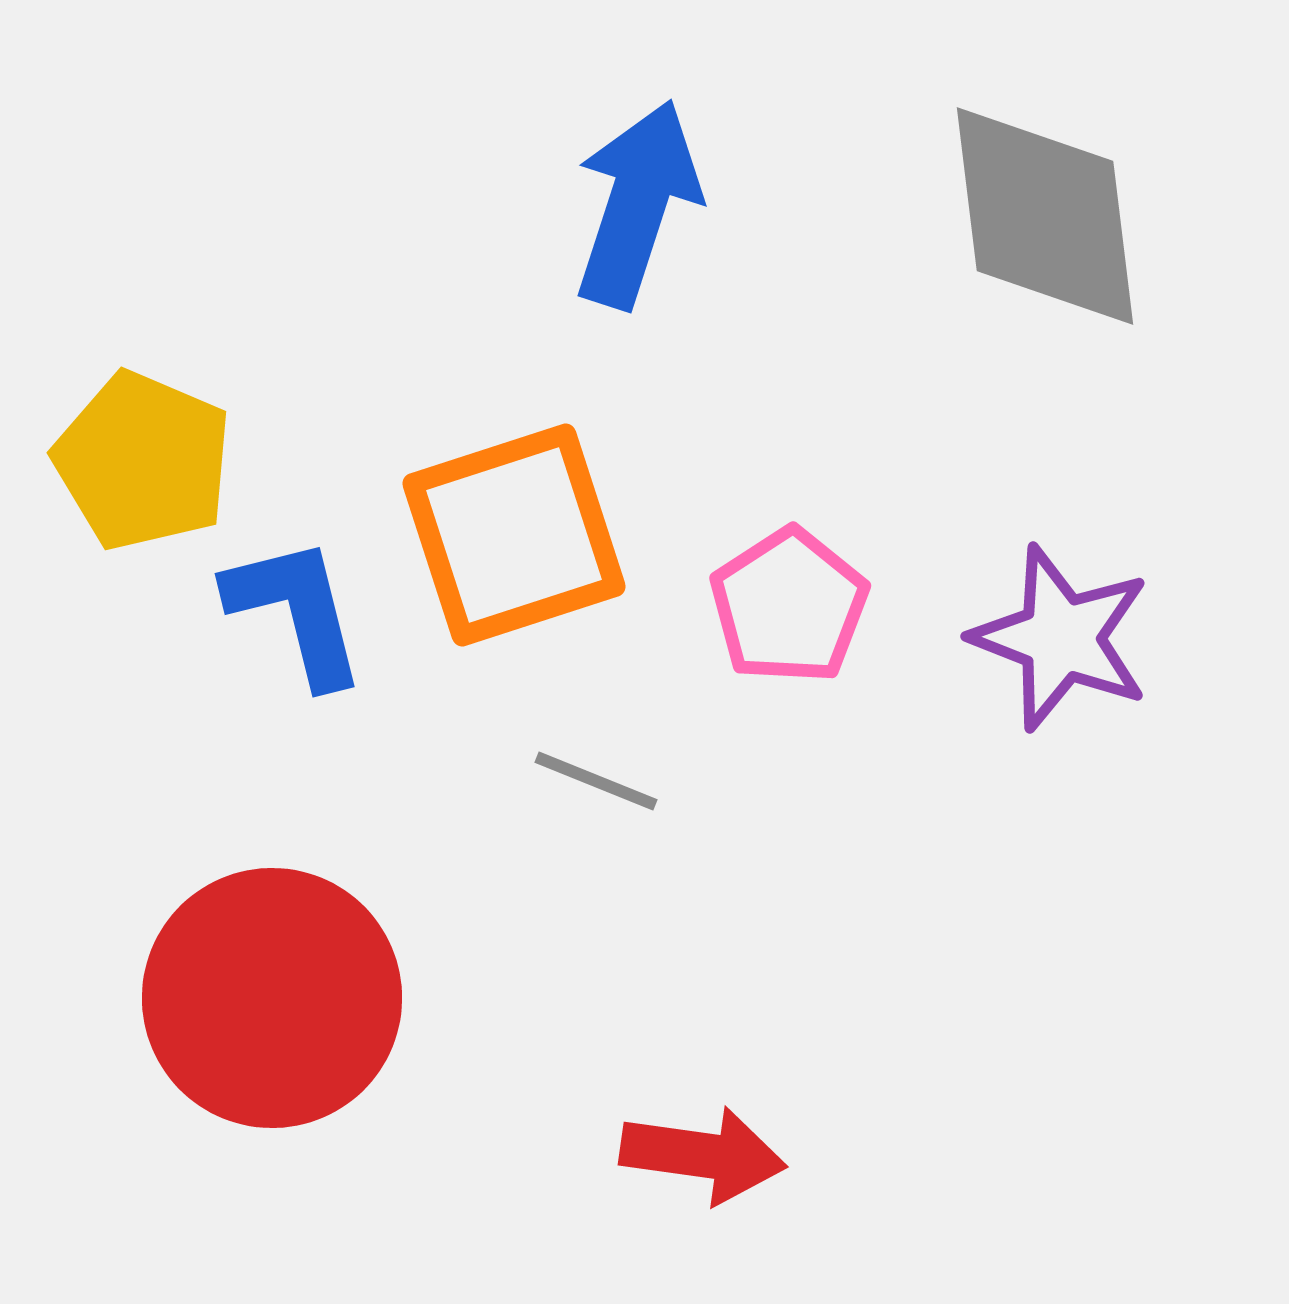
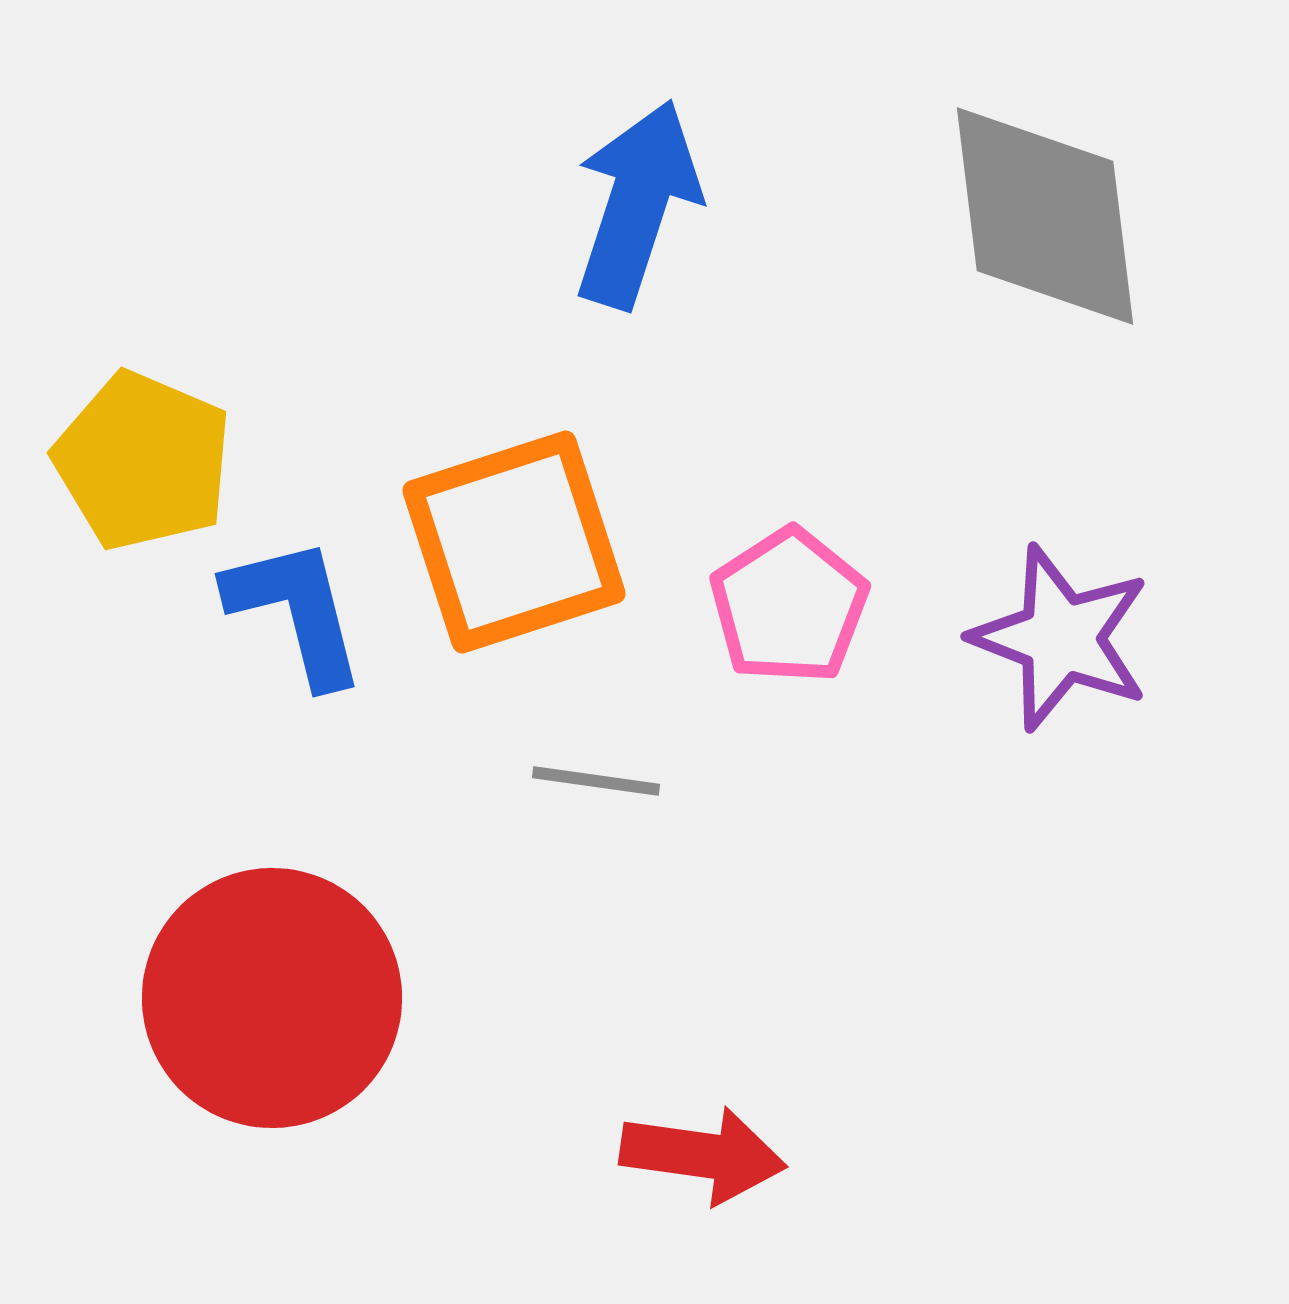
orange square: moved 7 px down
gray line: rotated 14 degrees counterclockwise
